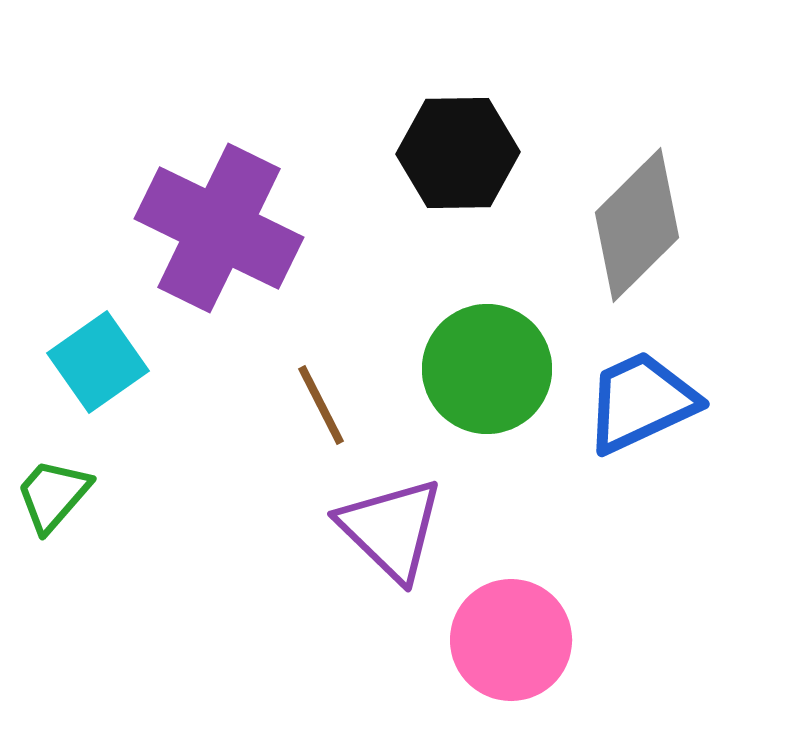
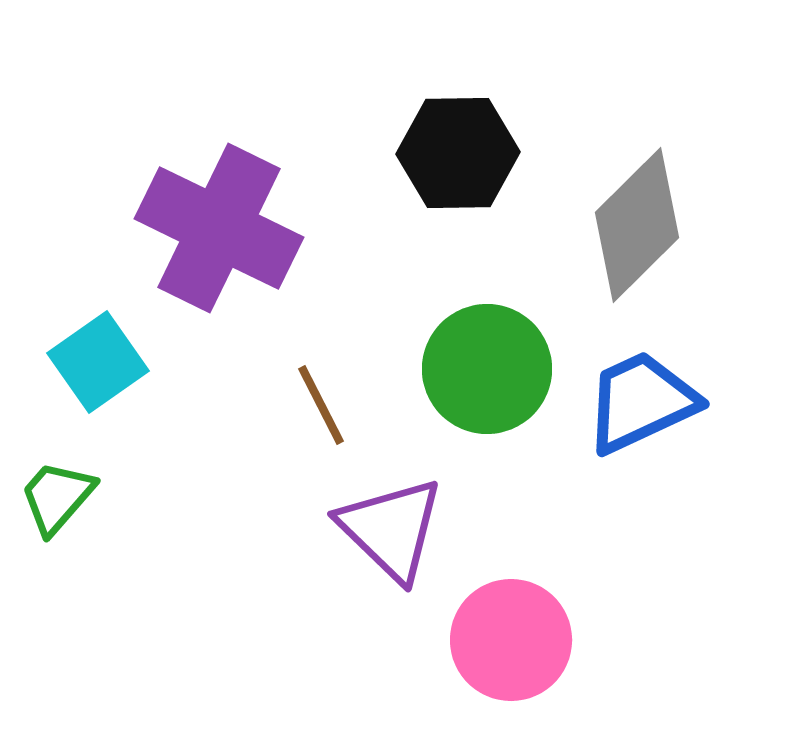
green trapezoid: moved 4 px right, 2 px down
